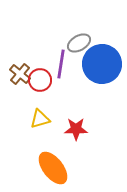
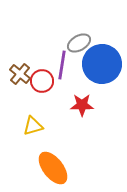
purple line: moved 1 px right, 1 px down
red circle: moved 2 px right, 1 px down
yellow triangle: moved 7 px left, 7 px down
red star: moved 6 px right, 24 px up
